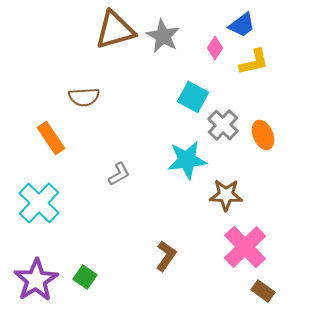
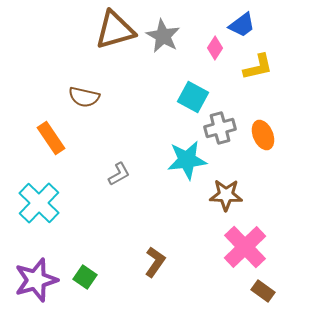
yellow L-shape: moved 4 px right, 5 px down
brown semicircle: rotated 16 degrees clockwise
gray cross: moved 3 px left, 3 px down; rotated 32 degrees clockwise
brown L-shape: moved 11 px left, 6 px down
purple star: rotated 15 degrees clockwise
